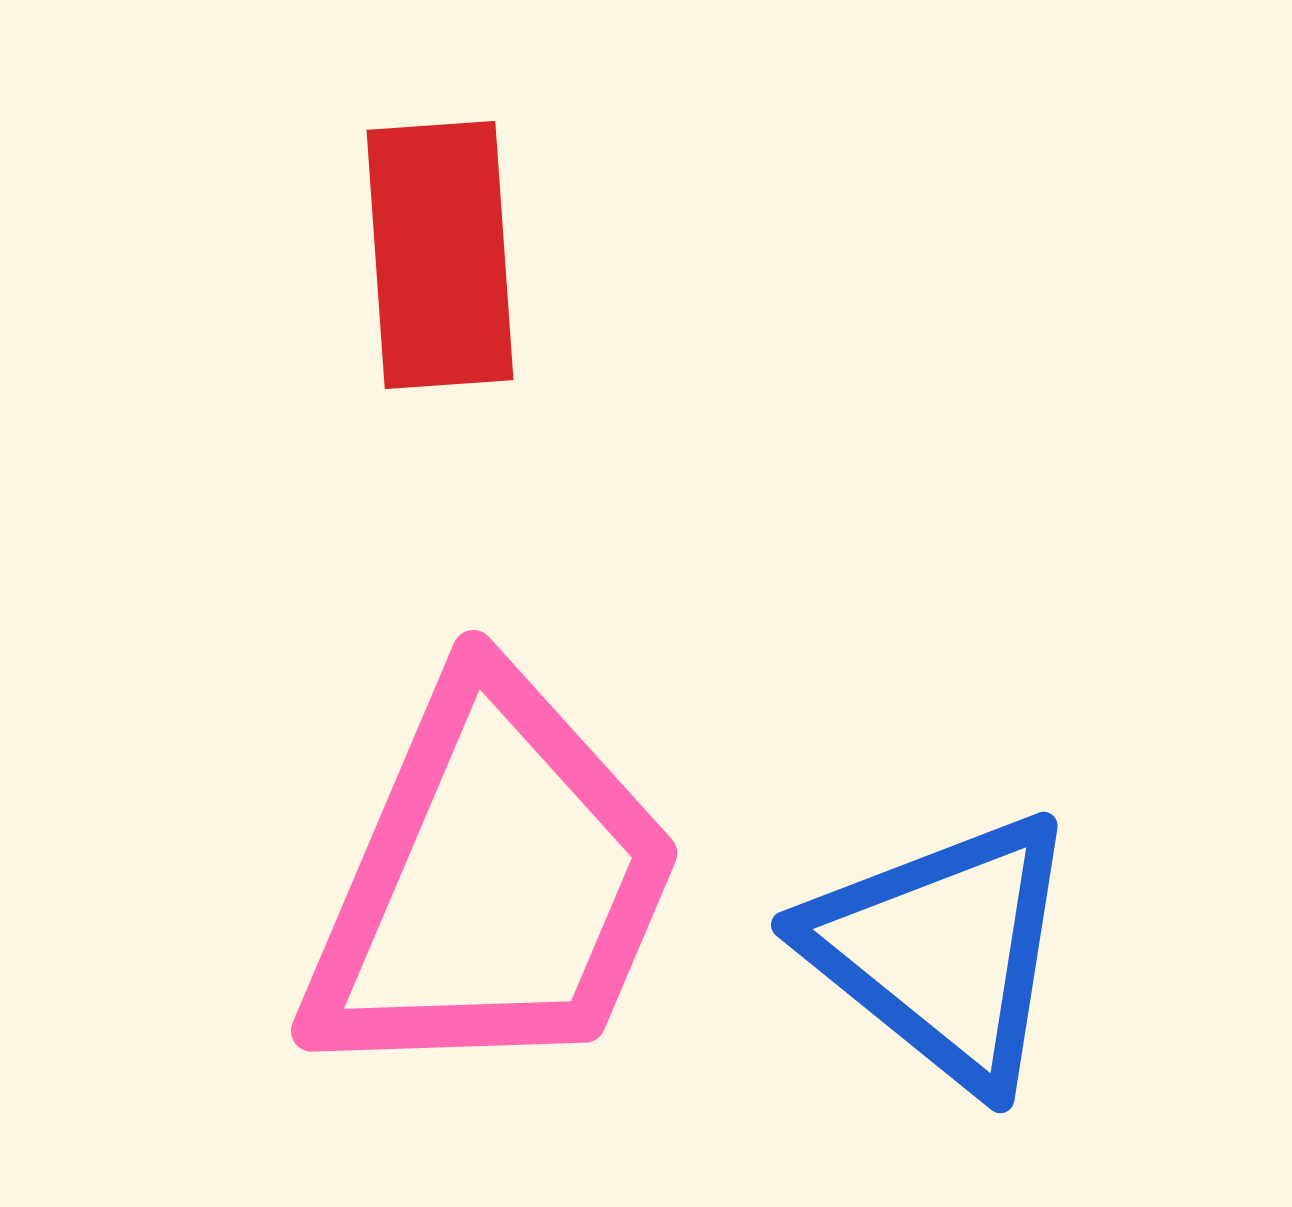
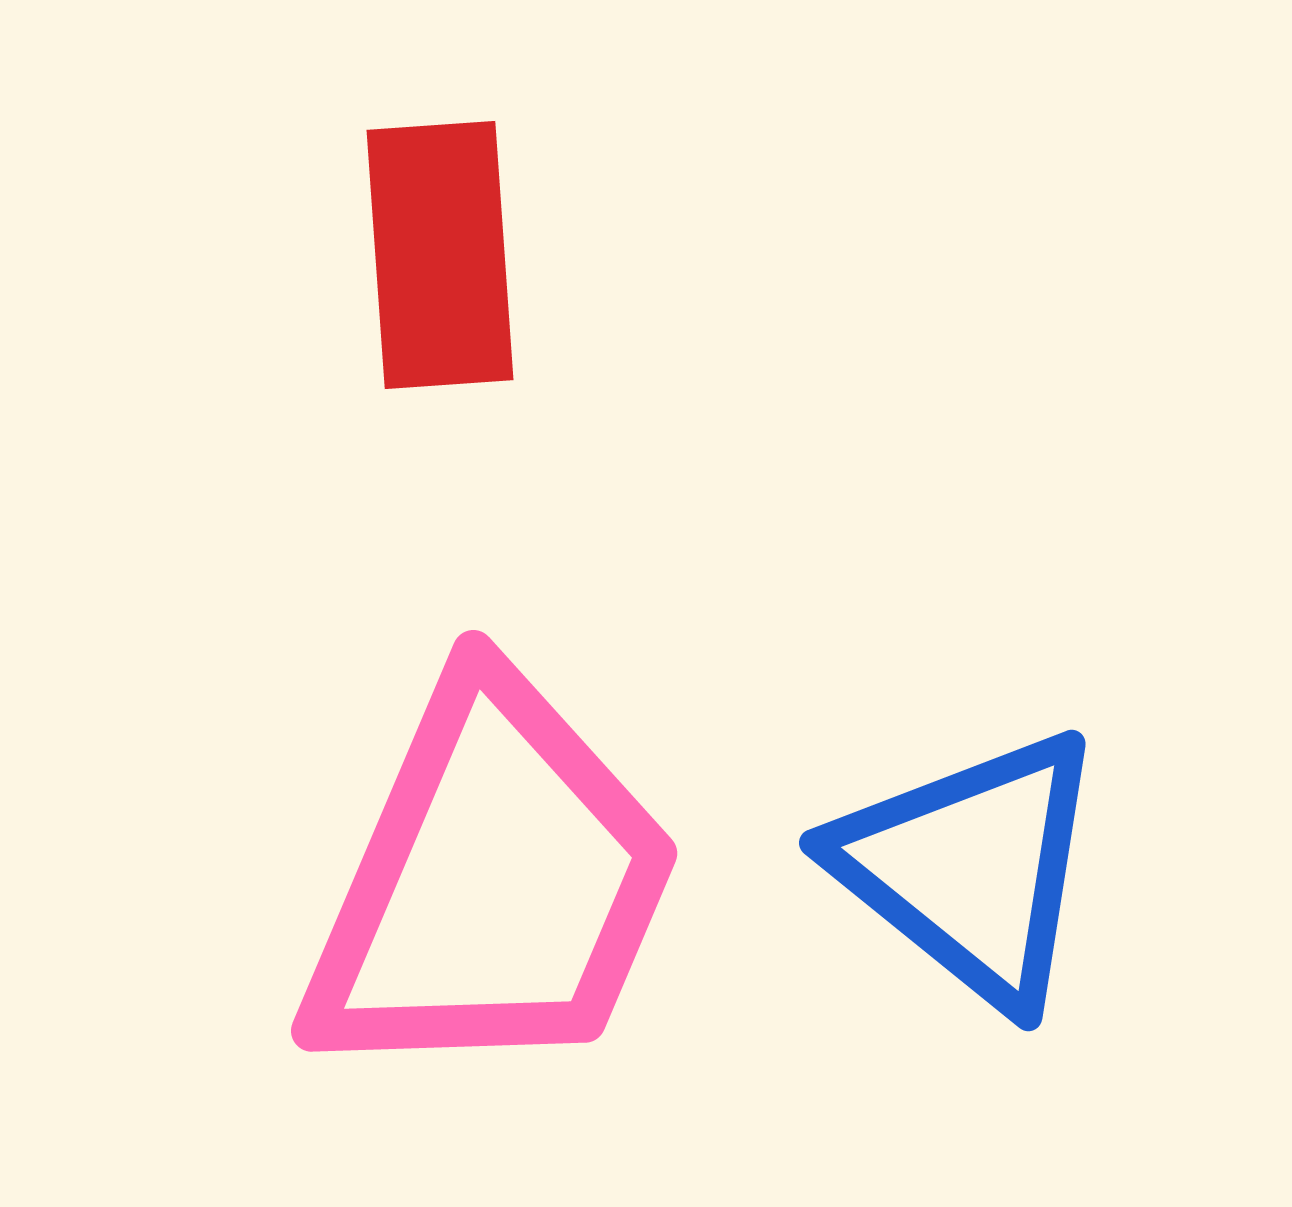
blue triangle: moved 28 px right, 82 px up
